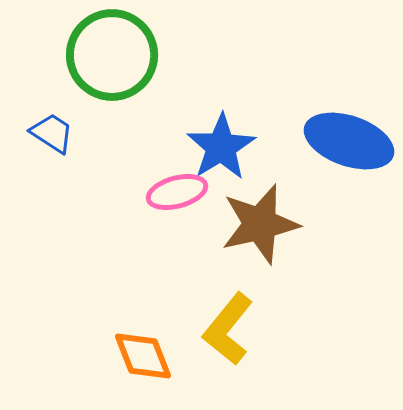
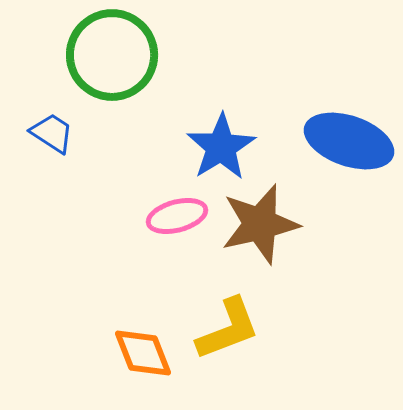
pink ellipse: moved 24 px down
yellow L-shape: rotated 150 degrees counterclockwise
orange diamond: moved 3 px up
